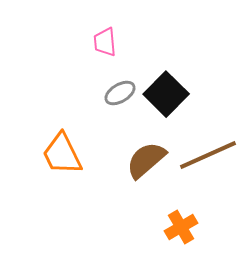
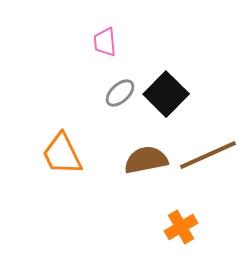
gray ellipse: rotated 12 degrees counterclockwise
brown semicircle: rotated 30 degrees clockwise
